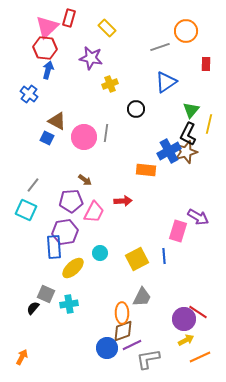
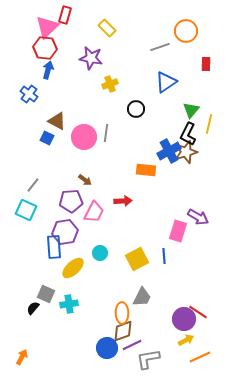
red rectangle at (69, 18): moved 4 px left, 3 px up
